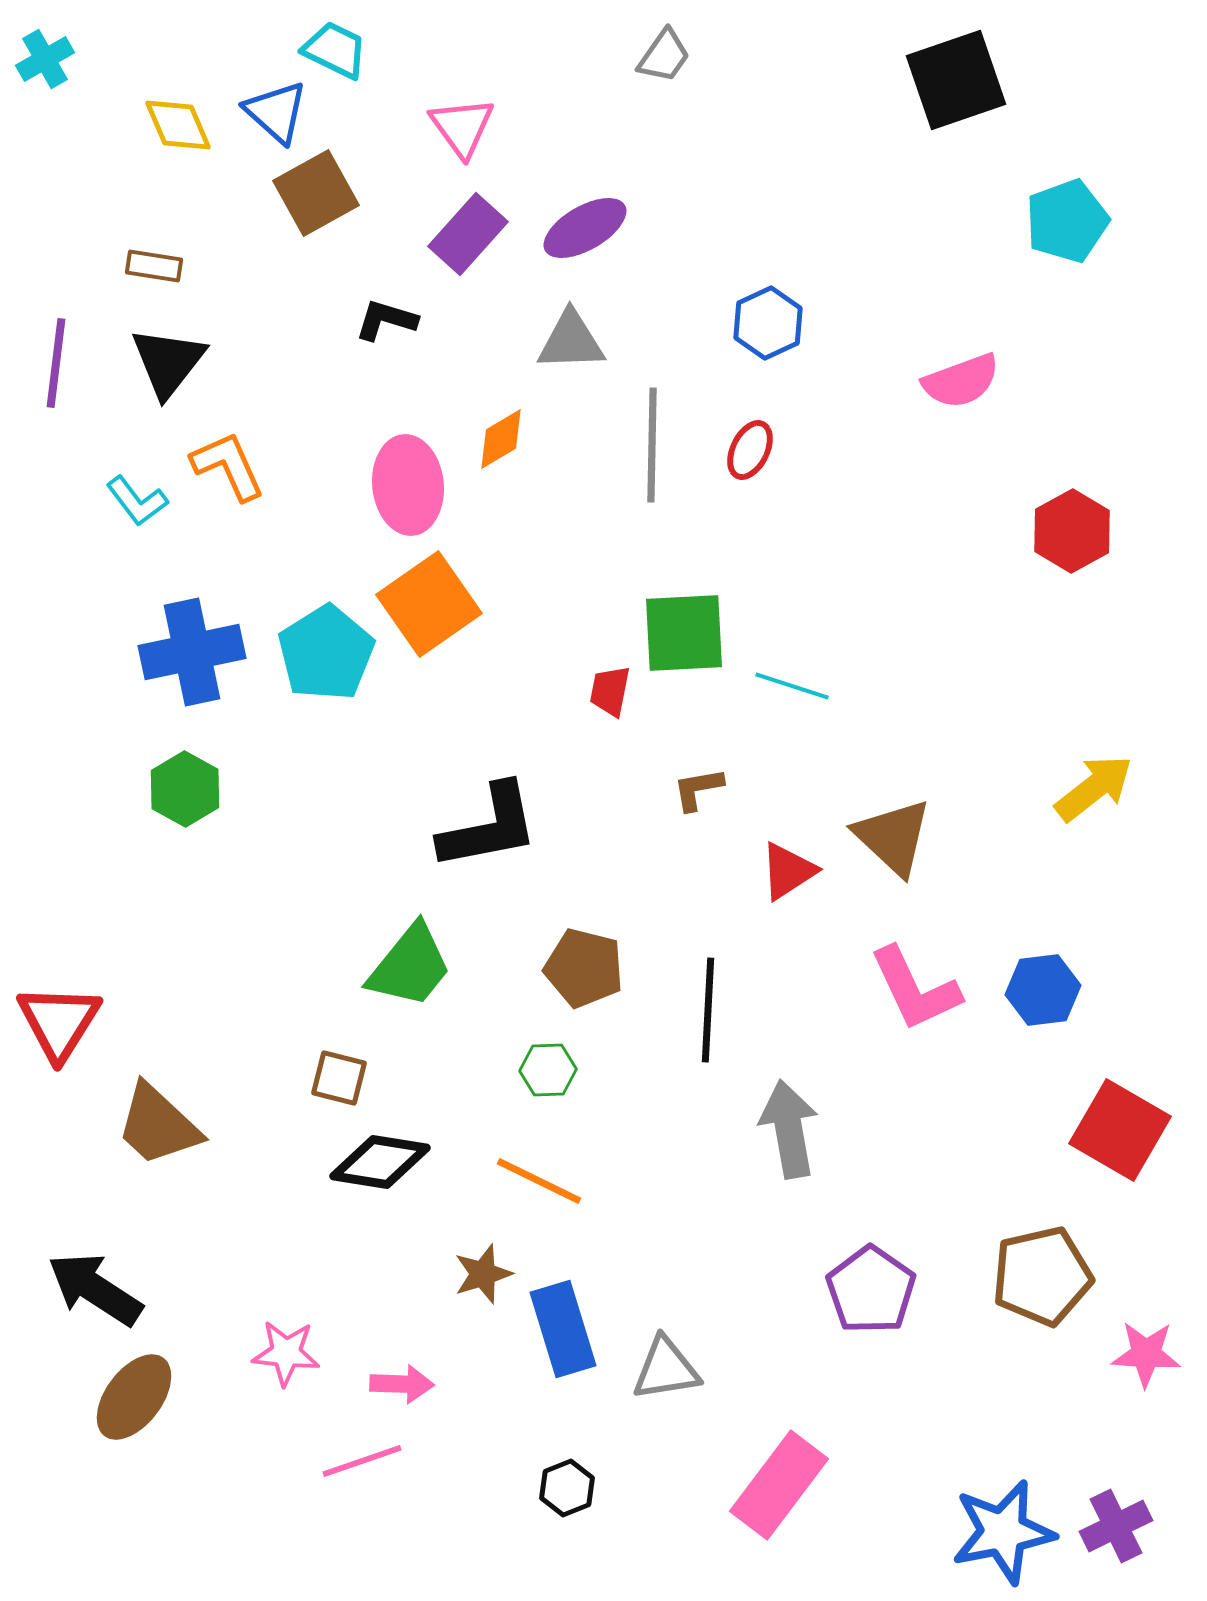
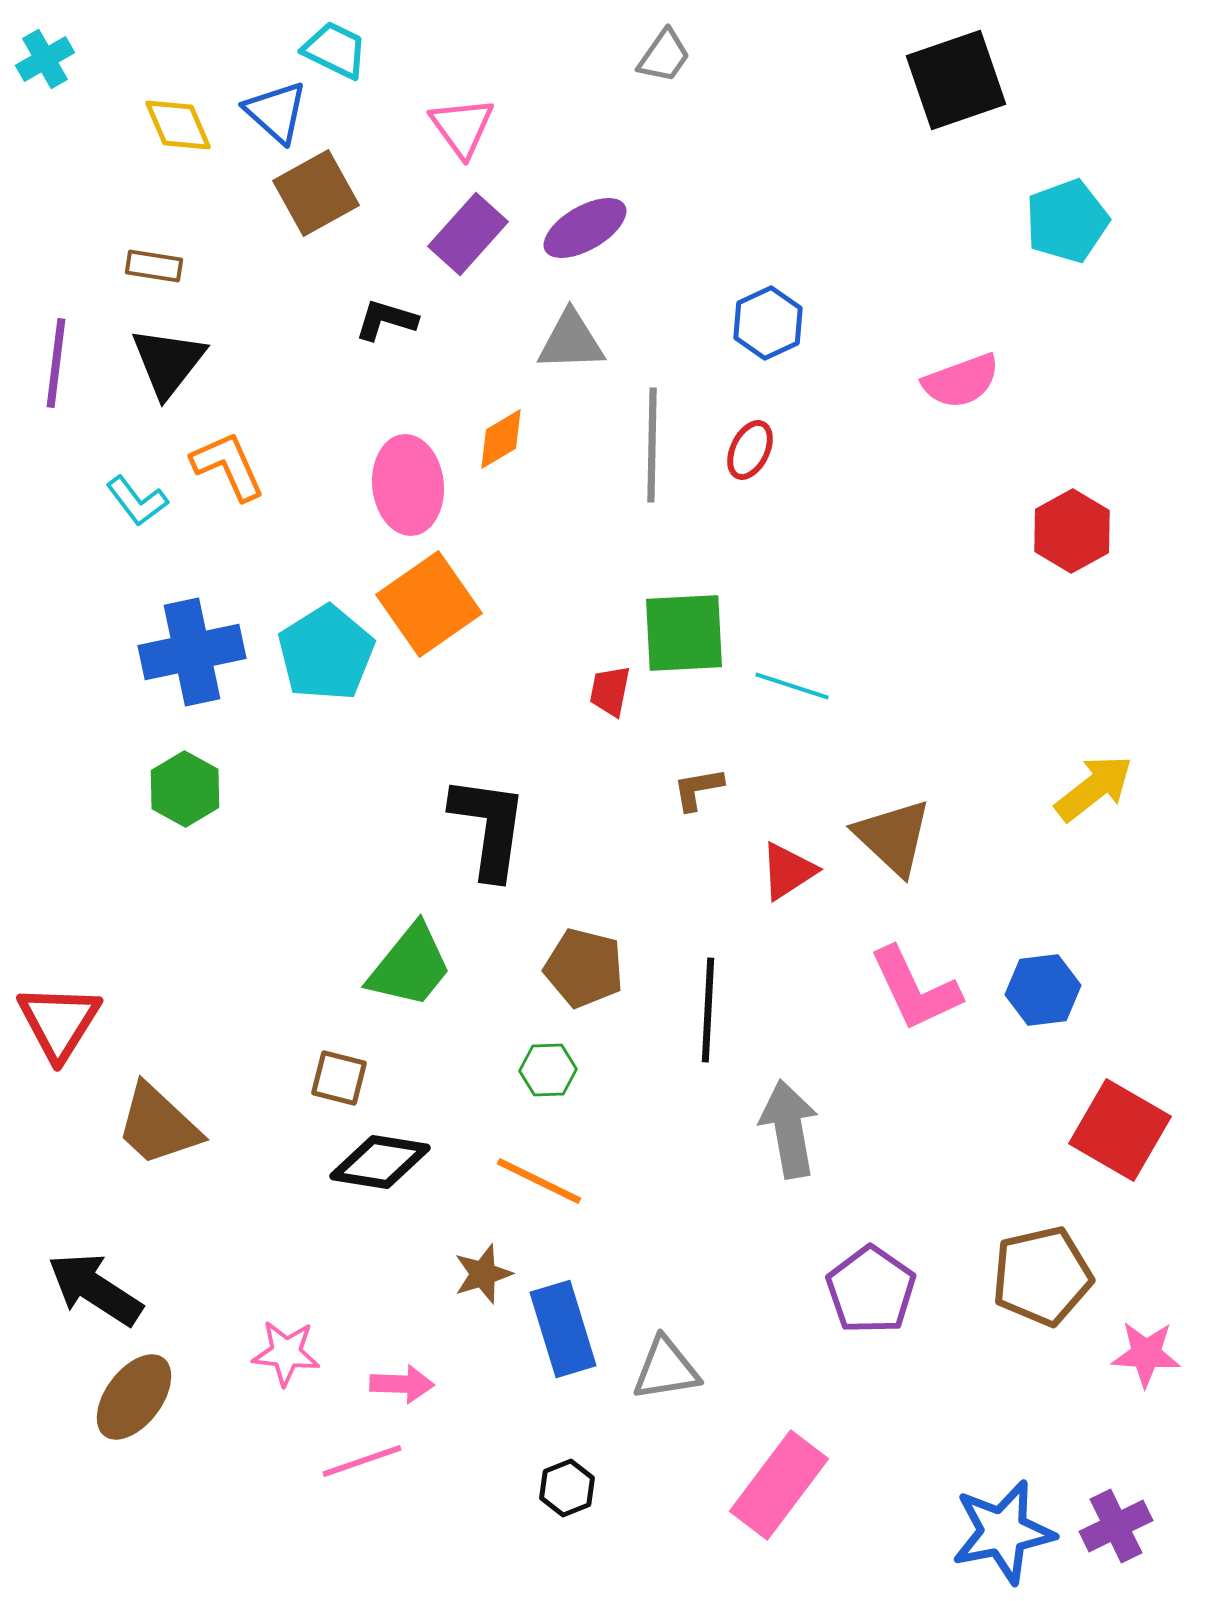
black L-shape at (489, 827): rotated 71 degrees counterclockwise
